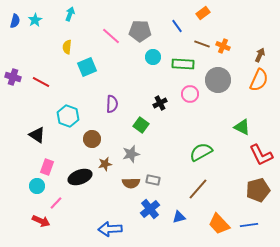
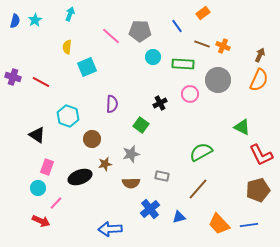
gray rectangle at (153, 180): moved 9 px right, 4 px up
cyan circle at (37, 186): moved 1 px right, 2 px down
